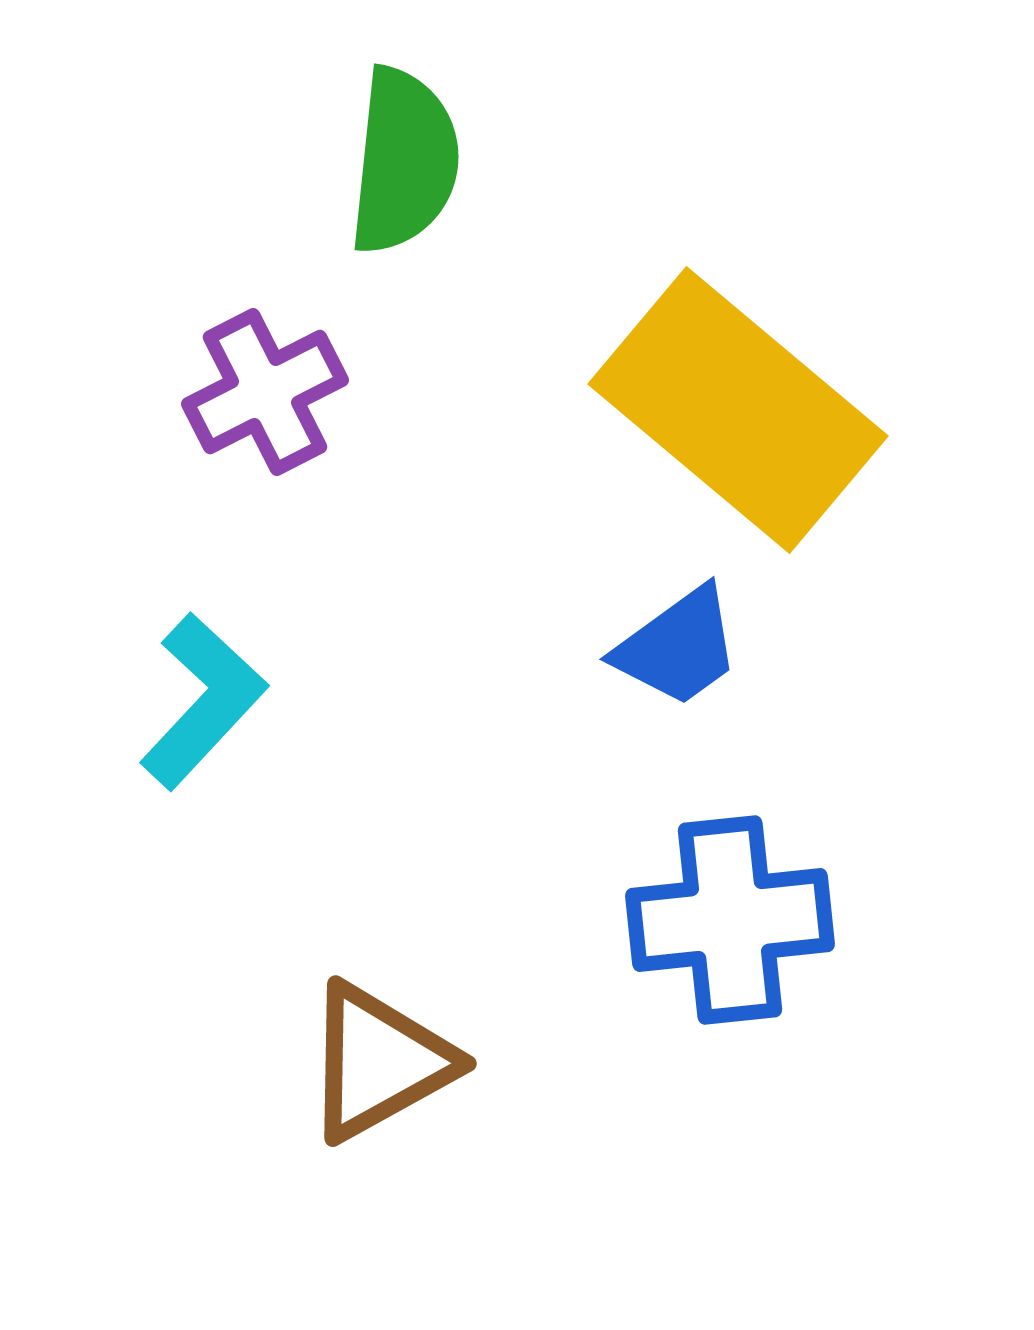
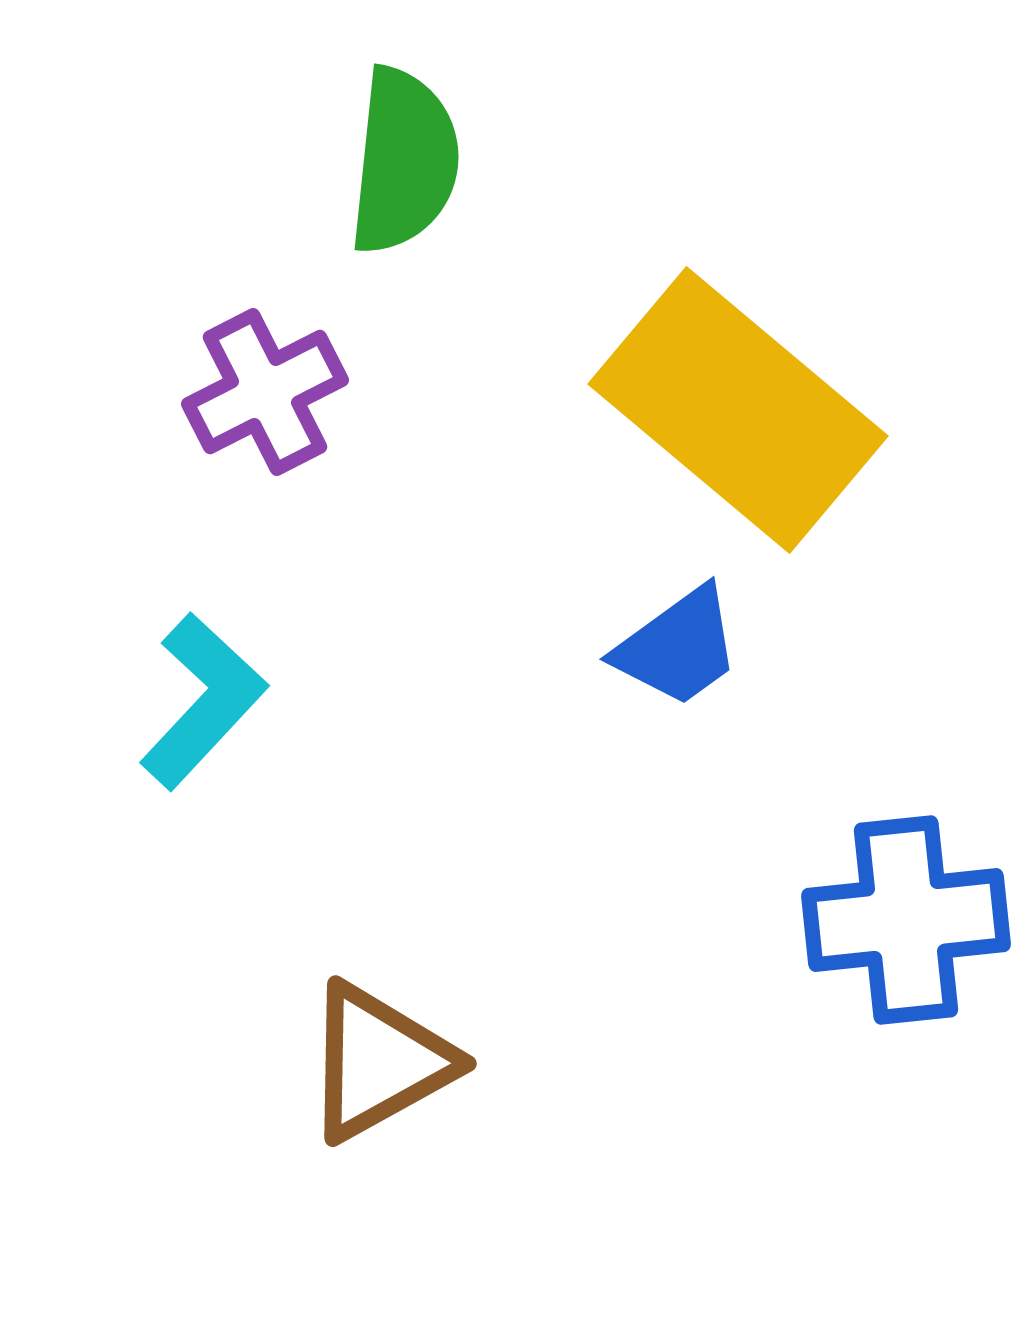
blue cross: moved 176 px right
